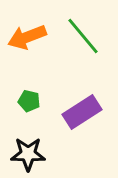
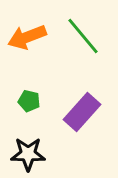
purple rectangle: rotated 15 degrees counterclockwise
